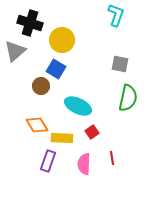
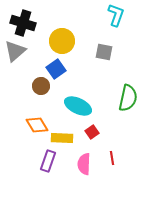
black cross: moved 7 px left
yellow circle: moved 1 px down
gray square: moved 16 px left, 12 px up
blue square: rotated 24 degrees clockwise
